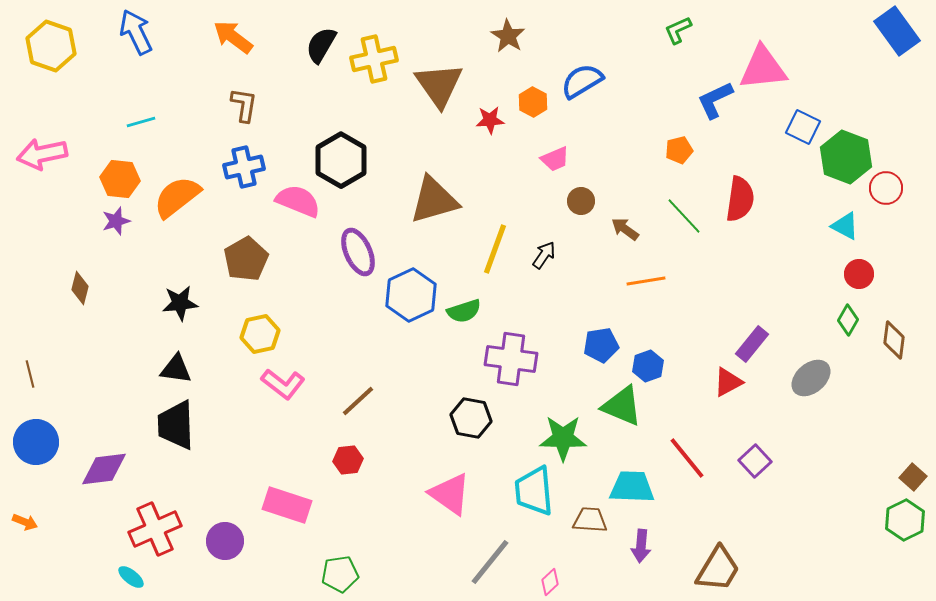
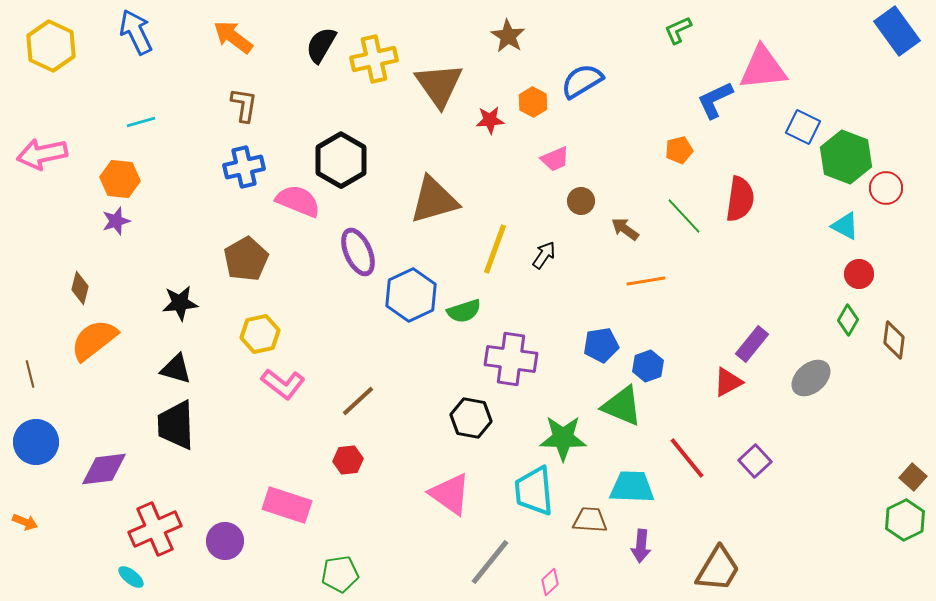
yellow hexagon at (51, 46): rotated 6 degrees clockwise
orange semicircle at (177, 197): moved 83 px left, 143 px down
black triangle at (176, 369): rotated 8 degrees clockwise
